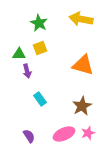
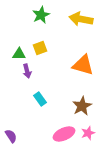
green star: moved 2 px right, 8 px up; rotated 18 degrees clockwise
purple semicircle: moved 18 px left
